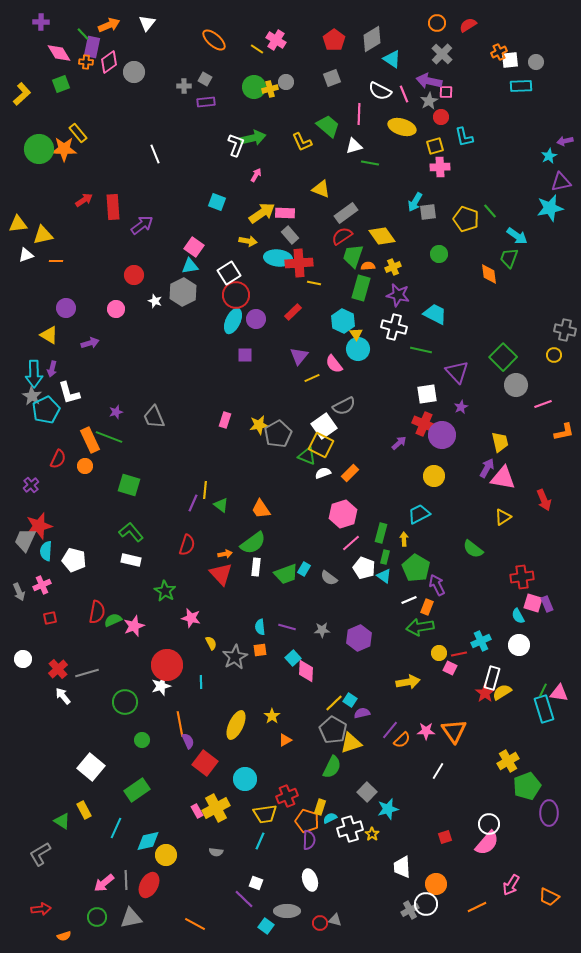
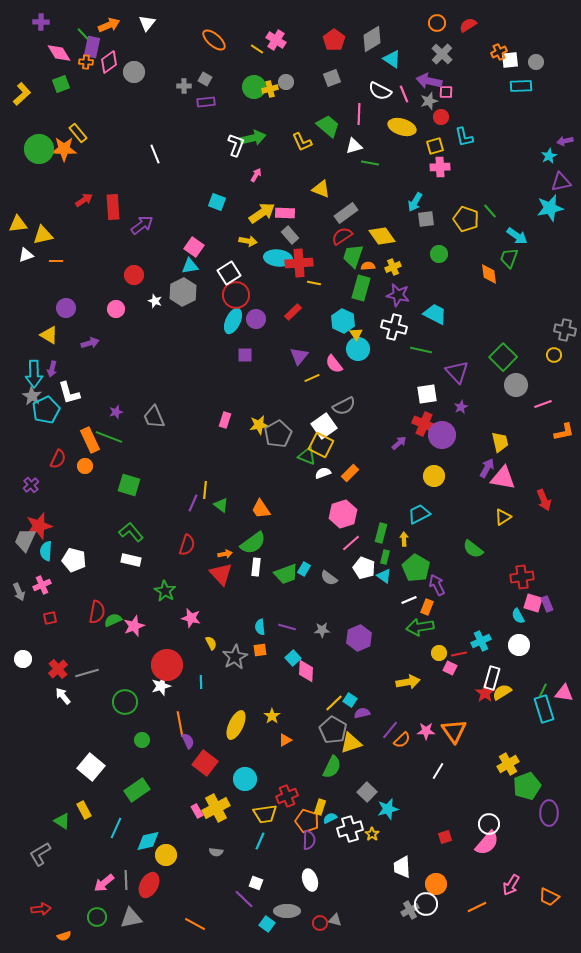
gray star at (429, 101): rotated 12 degrees clockwise
gray square at (428, 212): moved 2 px left, 7 px down
pink triangle at (559, 693): moved 5 px right
yellow cross at (508, 761): moved 3 px down
cyan square at (266, 926): moved 1 px right, 2 px up
